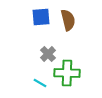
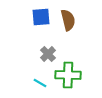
green cross: moved 1 px right, 2 px down
